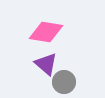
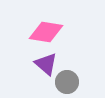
gray circle: moved 3 px right
